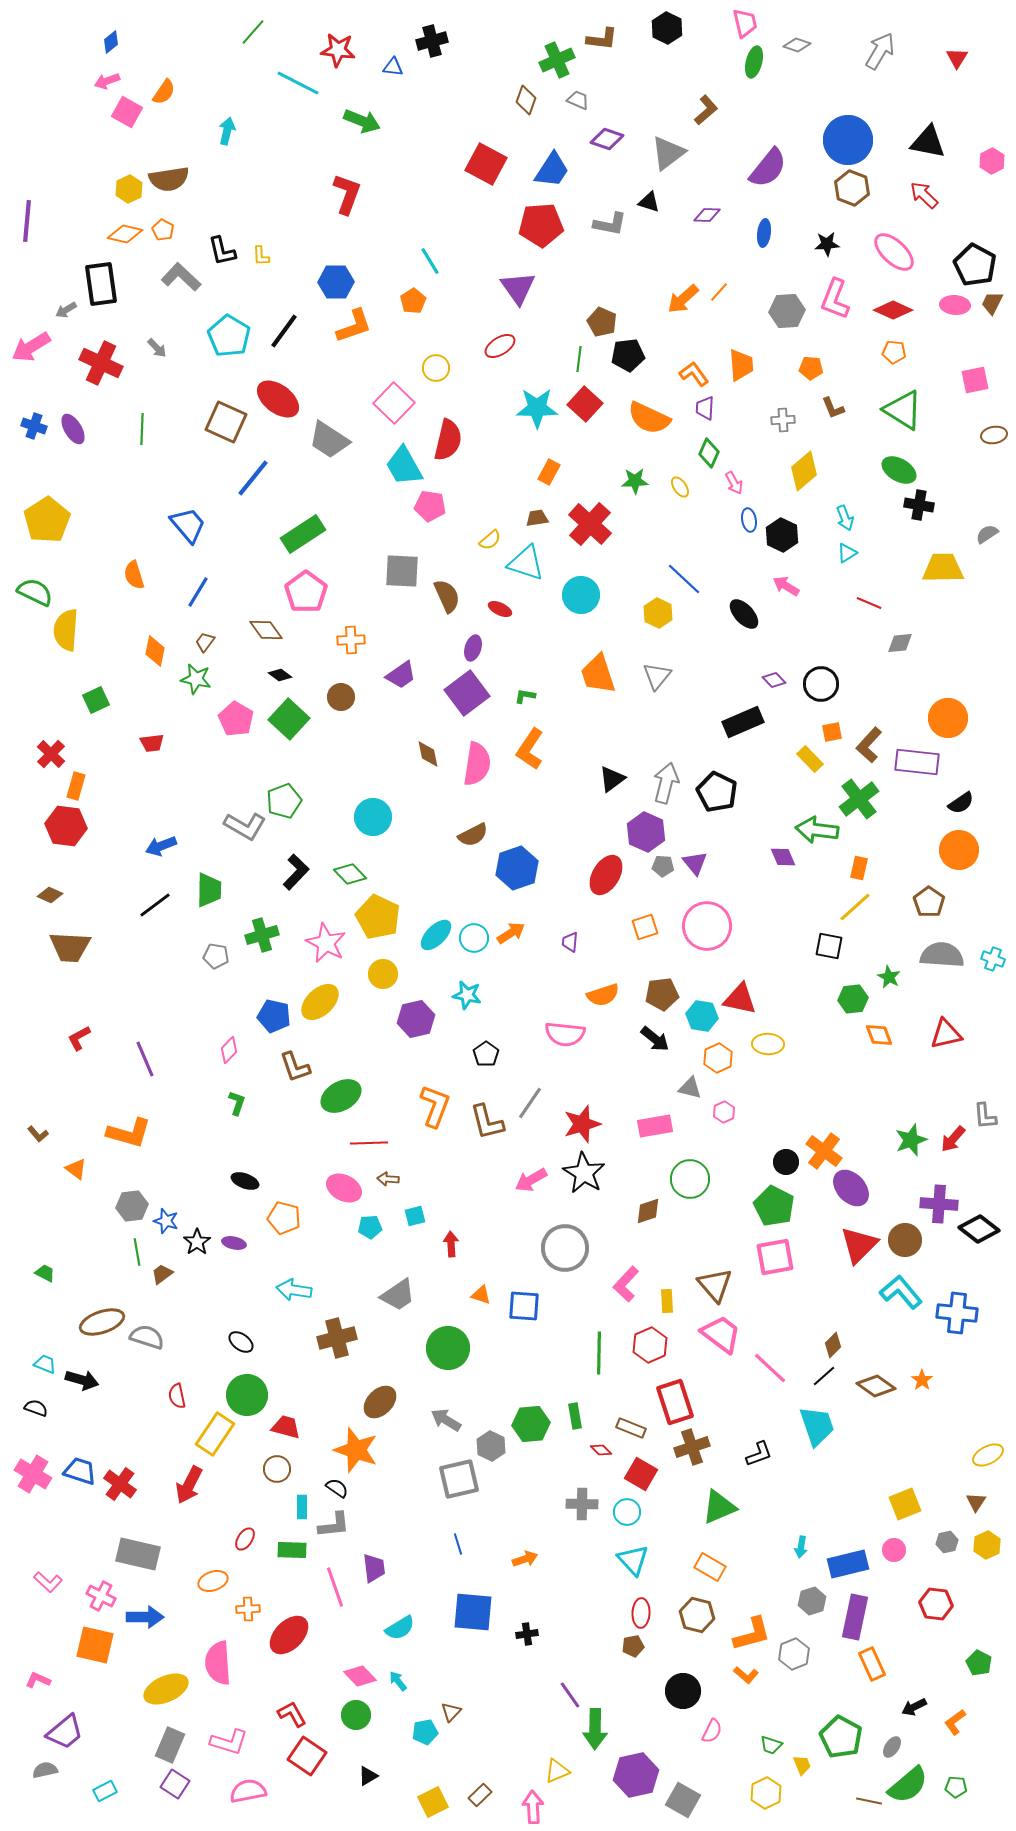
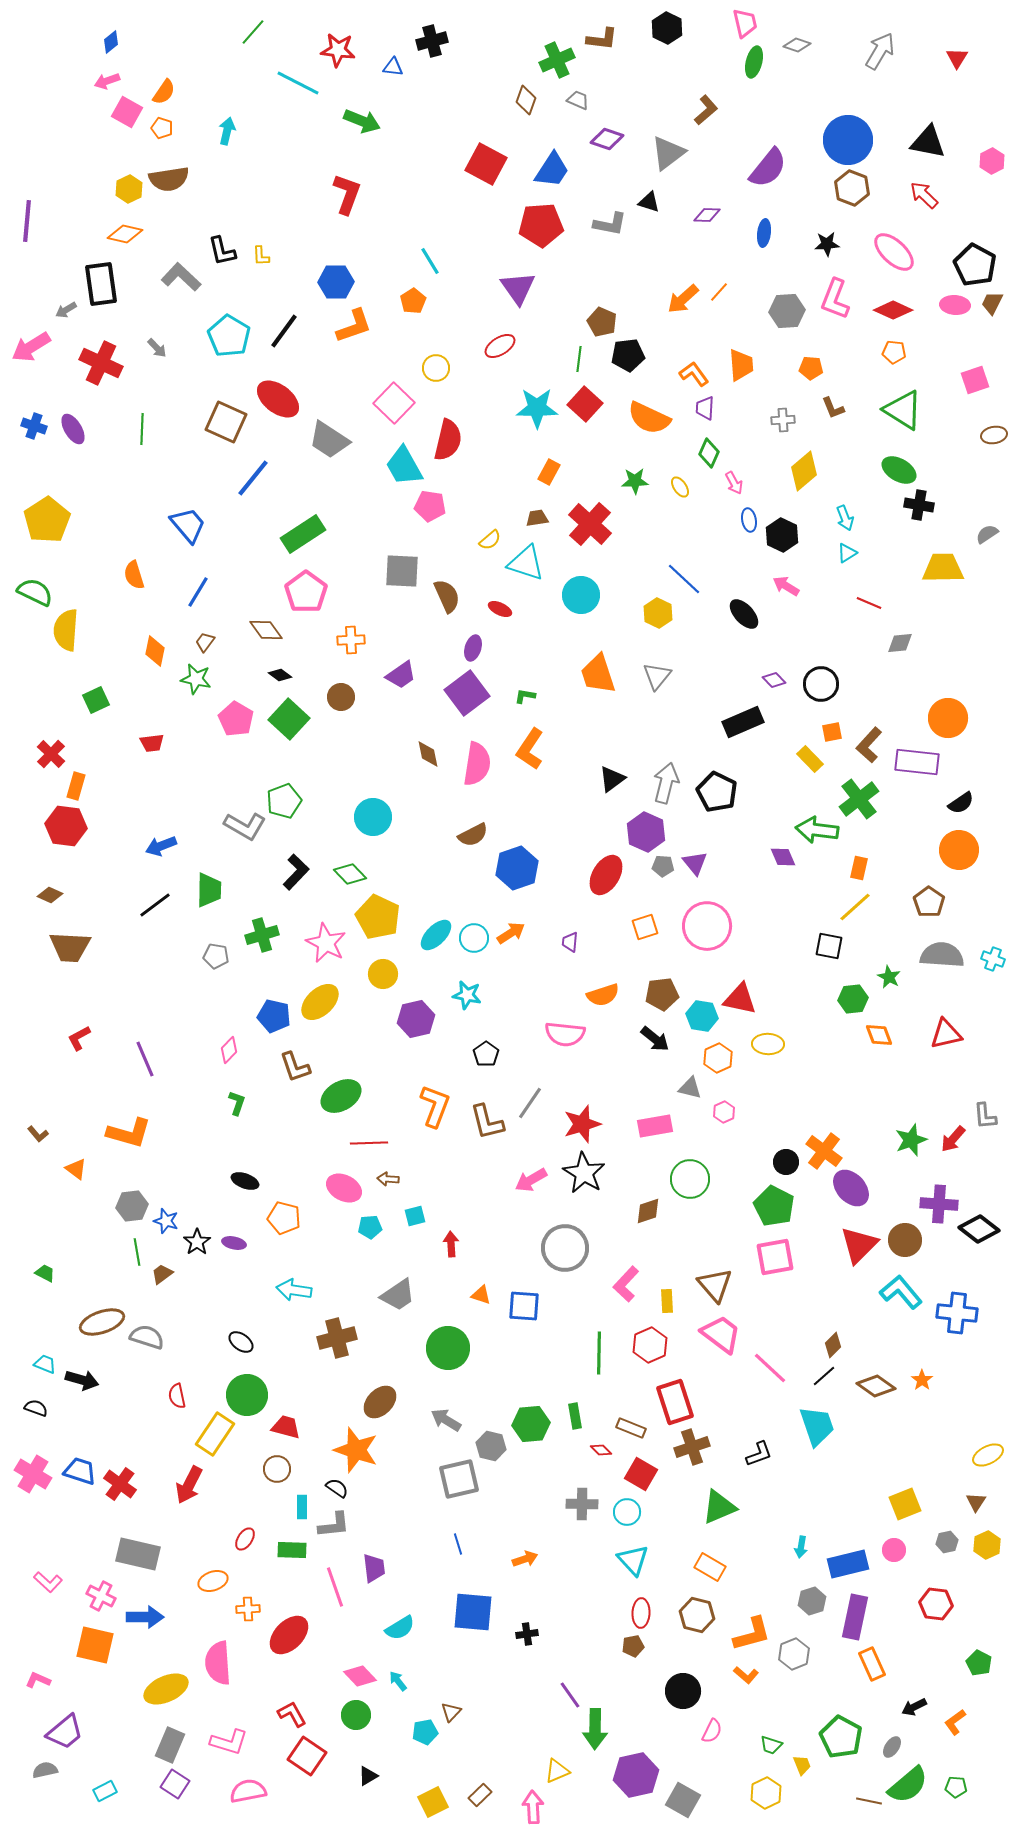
orange pentagon at (163, 230): moved 1 px left, 102 px up; rotated 10 degrees counterclockwise
pink square at (975, 380): rotated 8 degrees counterclockwise
gray hexagon at (491, 1446): rotated 12 degrees counterclockwise
